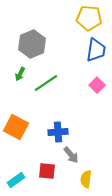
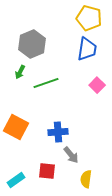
yellow pentagon: rotated 10 degrees clockwise
blue trapezoid: moved 9 px left, 1 px up
green arrow: moved 2 px up
green line: rotated 15 degrees clockwise
